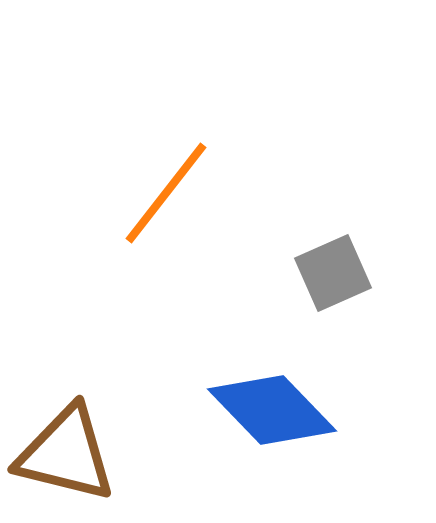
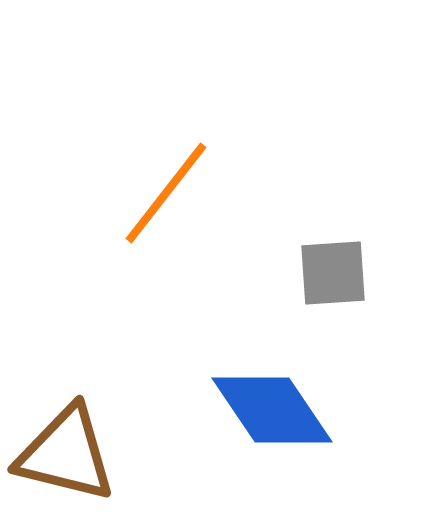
gray square: rotated 20 degrees clockwise
blue diamond: rotated 10 degrees clockwise
